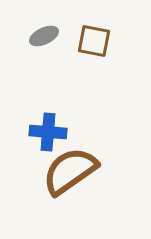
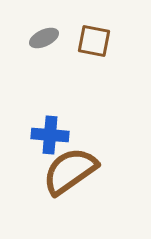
gray ellipse: moved 2 px down
blue cross: moved 2 px right, 3 px down
